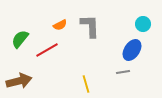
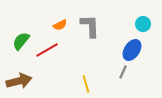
green semicircle: moved 1 px right, 2 px down
gray line: rotated 56 degrees counterclockwise
